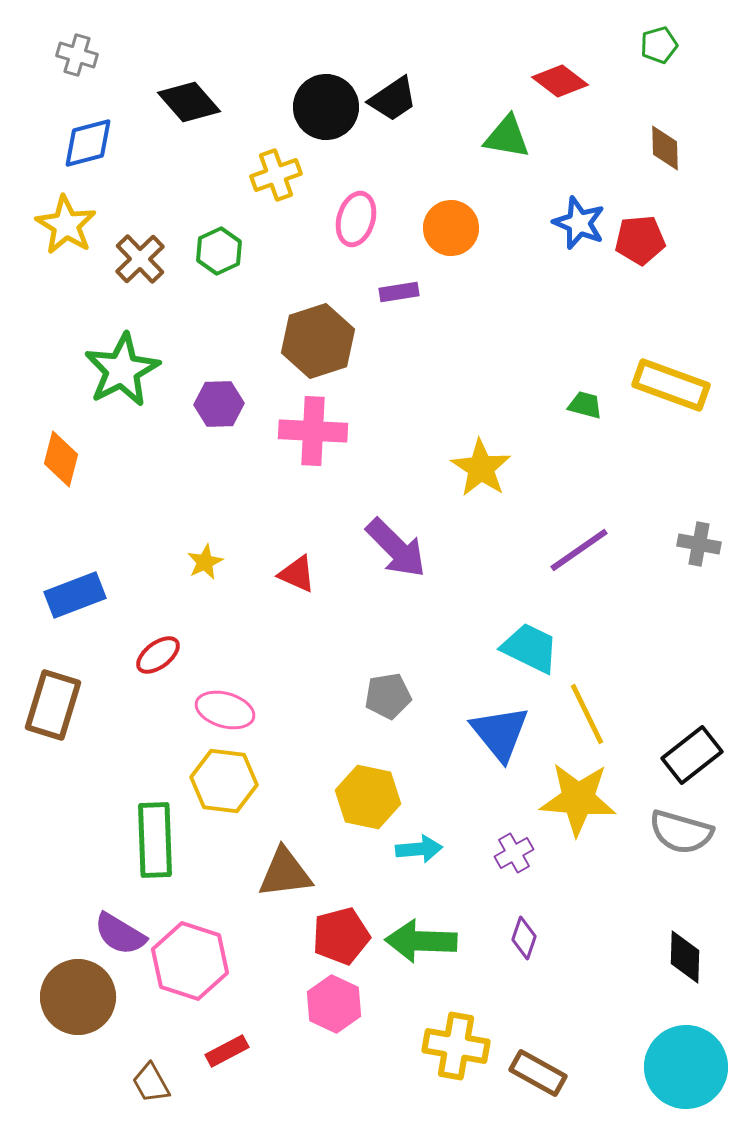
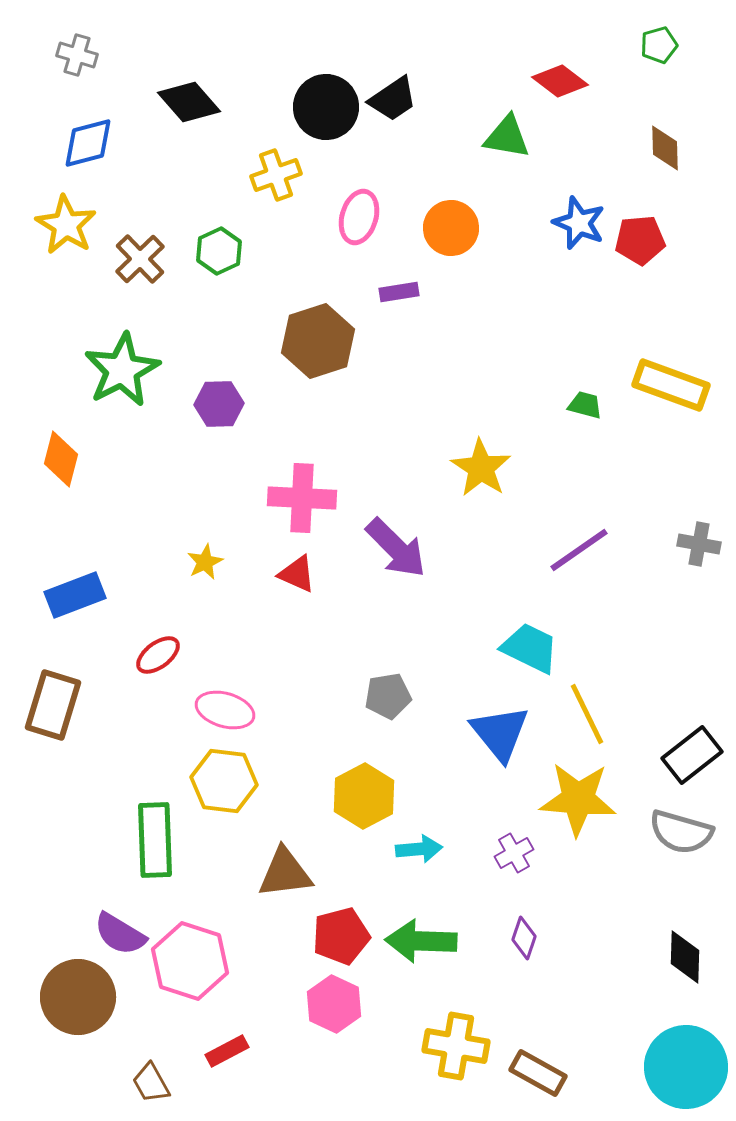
pink ellipse at (356, 219): moved 3 px right, 2 px up
pink cross at (313, 431): moved 11 px left, 67 px down
yellow hexagon at (368, 797): moved 4 px left, 1 px up; rotated 20 degrees clockwise
